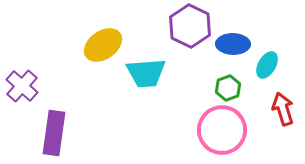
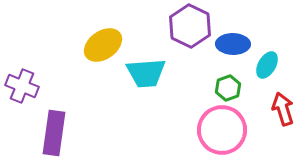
purple cross: rotated 20 degrees counterclockwise
